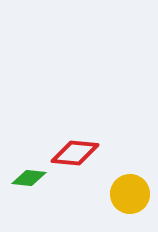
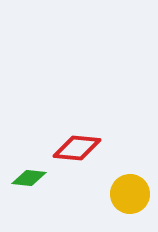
red diamond: moved 2 px right, 5 px up
